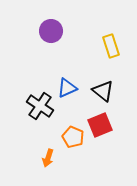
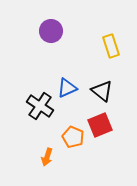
black triangle: moved 1 px left
orange arrow: moved 1 px left, 1 px up
